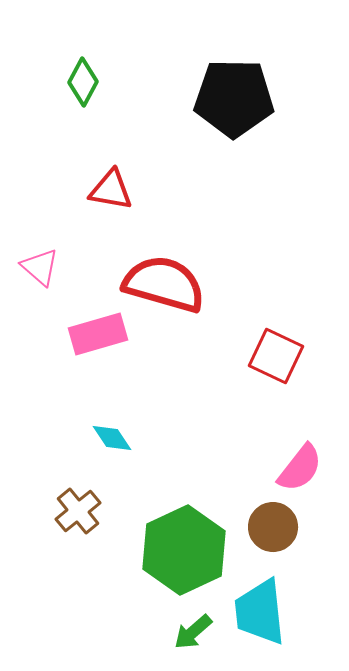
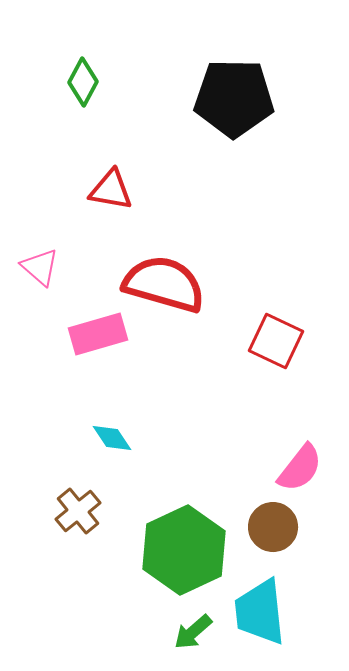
red square: moved 15 px up
